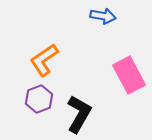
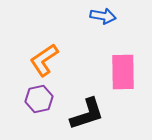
pink rectangle: moved 6 px left, 3 px up; rotated 27 degrees clockwise
purple hexagon: rotated 8 degrees clockwise
black L-shape: moved 8 px right; rotated 42 degrees clockwise
